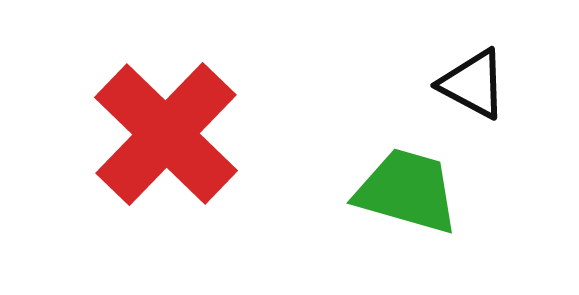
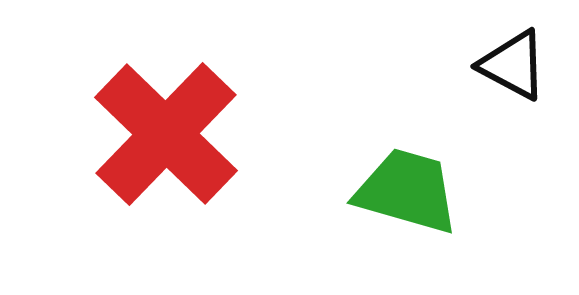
black triangle: moved 40 px right, 19 px up
